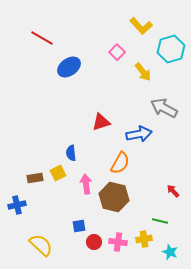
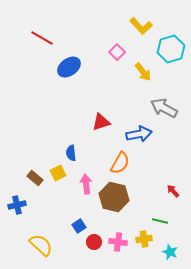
brown rectangle: rotated 49 degrees clockwise
blue square: rotated 24 degrees counterclockwise
